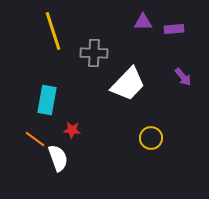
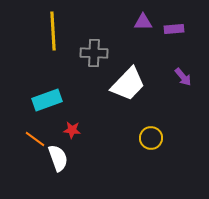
yellow line: rotated 15 degrees clockwise
cyan rectangle: rotated 60 degrees clockwise
